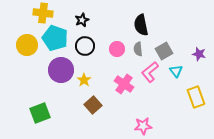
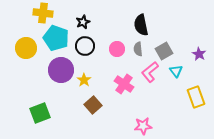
black star: moved 1 px right, 2 px down
cyan pentagon: moved 1 px right
yellow circle: moved 1 px left, 3 px down
purple star: rotated 16 degrees clockwise
